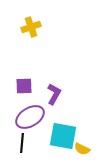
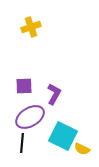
cyan square: rotated 16 degrees clockwise
